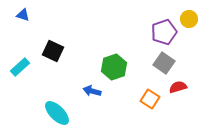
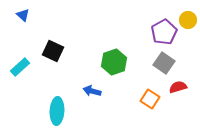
blue triangle: rotated 24 degrees clockwise
yellow circle: moved 1 px left, 1 px down
purple pentagon: rotated 10 degrees counterclockwise
green hexagon: moved 5 px up
cyan ellipse: moved 2 px up; rotated 48 degrees clockwise
